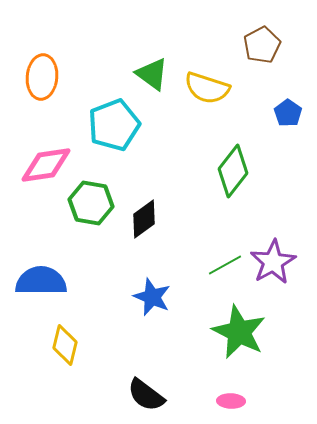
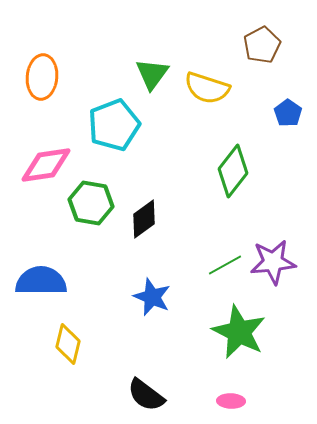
green triangle: rotated 30 degrees clockwise
purple star: rotated 24 degrees clockwise
yellow diamond: moved 3 px right, 1 px up
